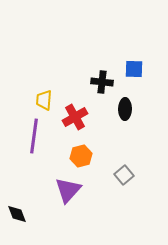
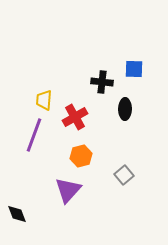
purple line: moved 1 px up; rotated 12 degrees clockwise
